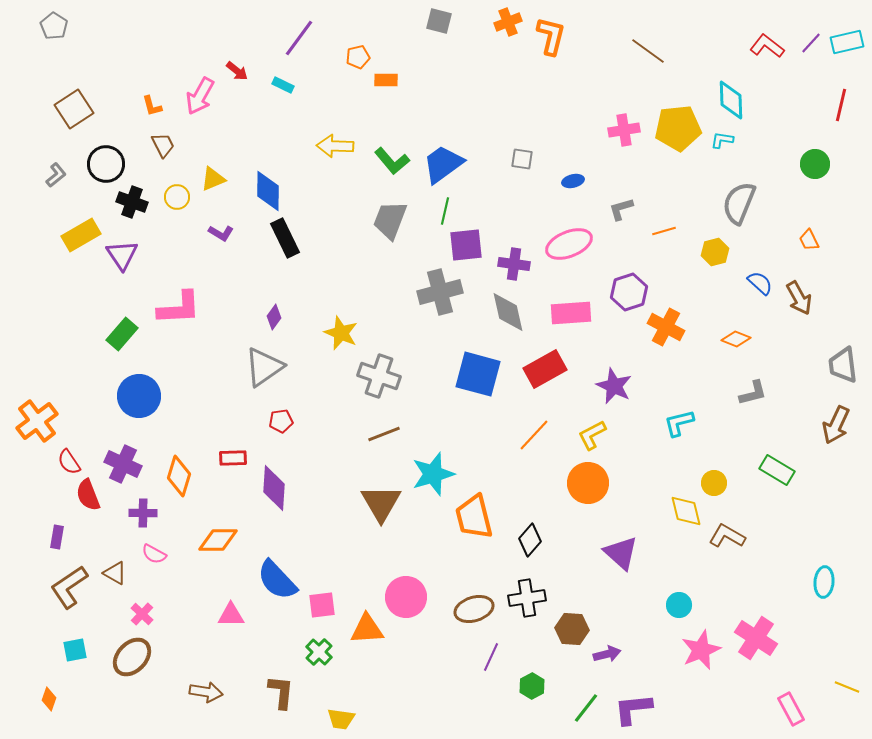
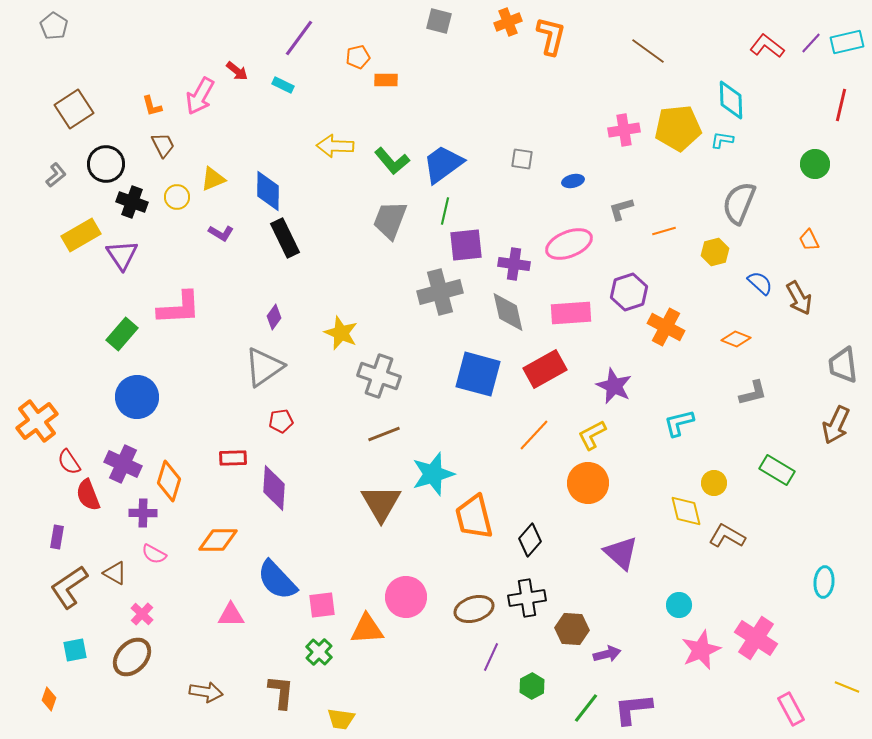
blue circle at (139, 396): moved 2 px left, 1 px down
orange diamond at (179, 476): moved 10 px left, 5 px down
